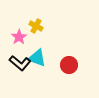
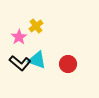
yellow cross: rotated 24 degrees clockwise
cyan triangle: moved 2 px down
red circle: moved 1 px left, 1 px up
